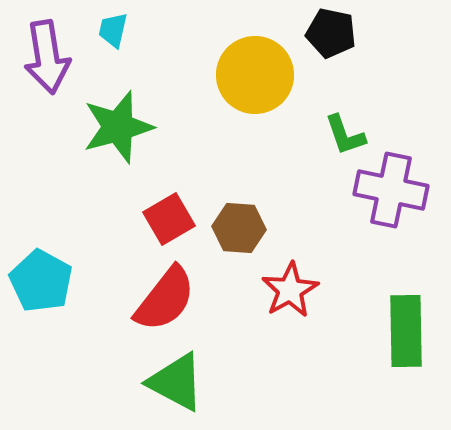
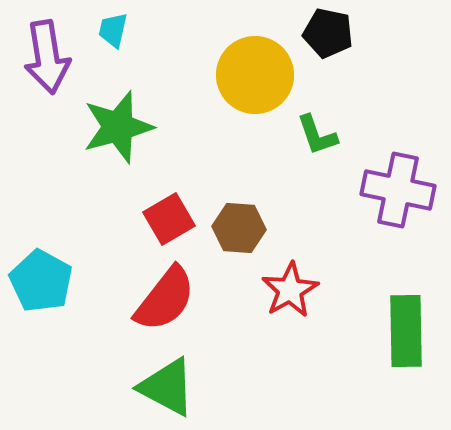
black pentagon: moved 3 px left
green L-shape: moved 28 px left
purple cross: moved 7 px right
green triangle: moved 9 px left, 5 px down
